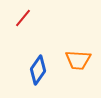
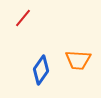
blue diamond: moved 3 px right
